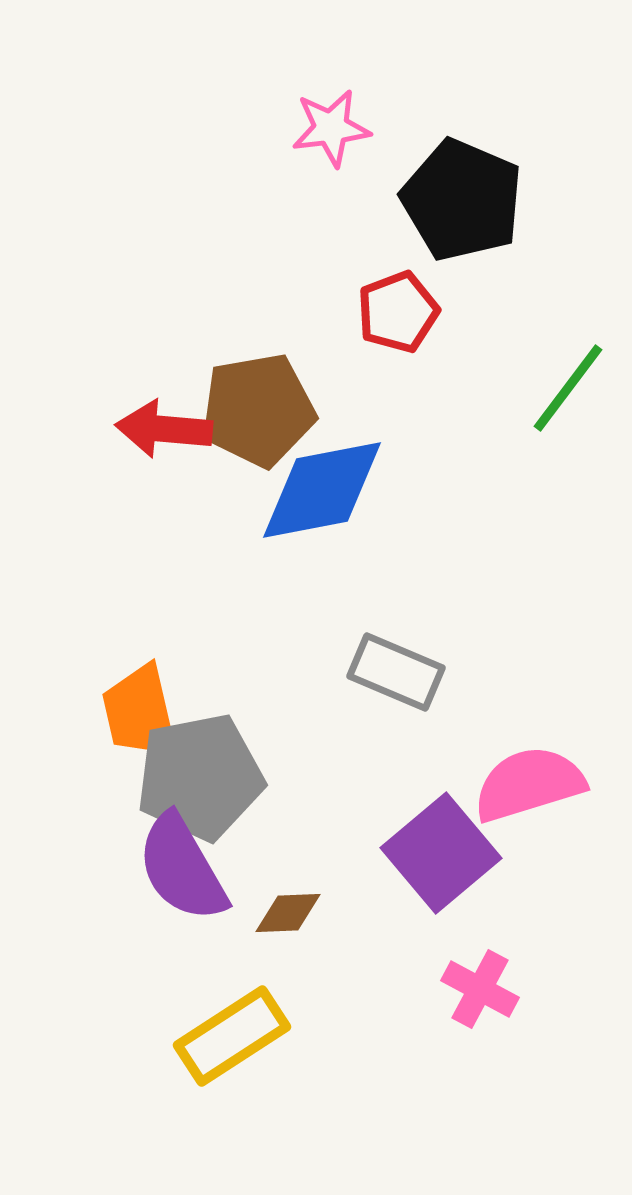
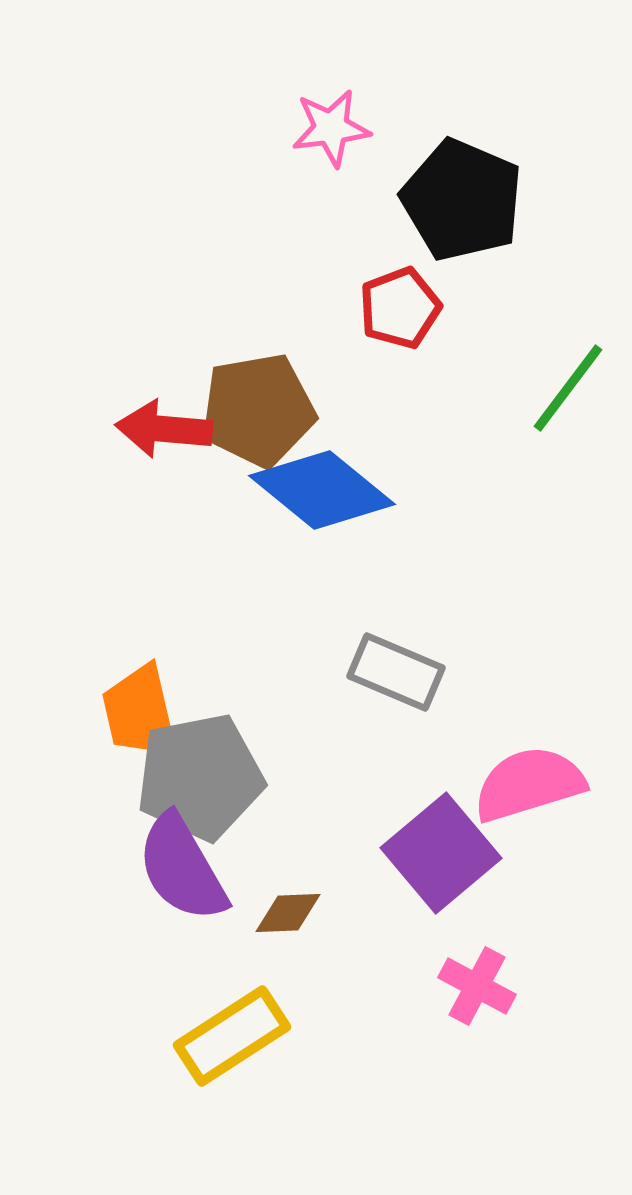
red pentagon: moved 2 px right, 4 px up
blue diamond: rotated 50 degrees clockwise
pink cross: moved 3 px left, 3 px up
